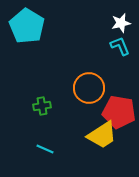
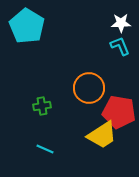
white star: rotated 12 degrees clockwise
